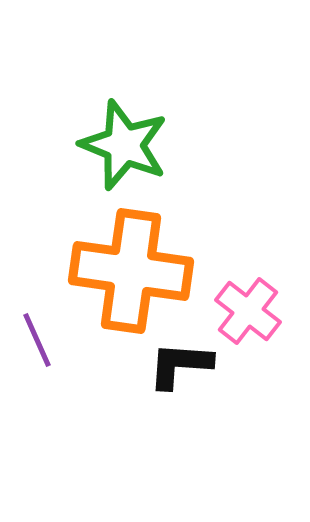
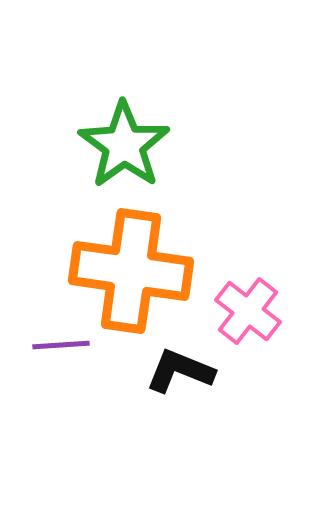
green star: rotated 14 degrees clockwise
purple line: moved 24 px right, 5 px down; rotated 70 degrees counterclockwise
black L-shape: moved 6 px down; rotated 18 degrees clockwise
